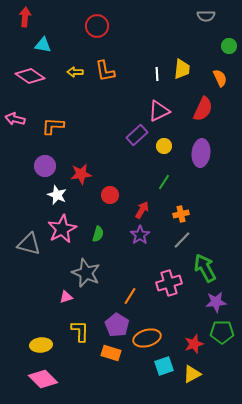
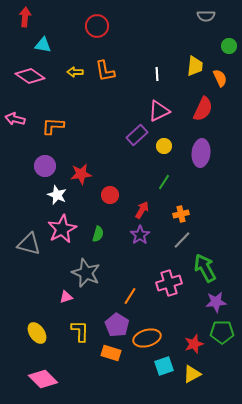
yellow trapezoid at (182, 69): moved 13 px right, 3 px up
yellow ellipse at (41, 345): moved 4 px left, 12 px up; rotated 60 degrees clockwise
